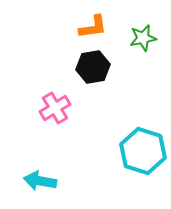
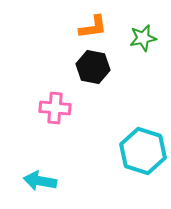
black hexagon: rotated 20 degrees clockwise
pink cross: rotated 36 degrees clockwise
